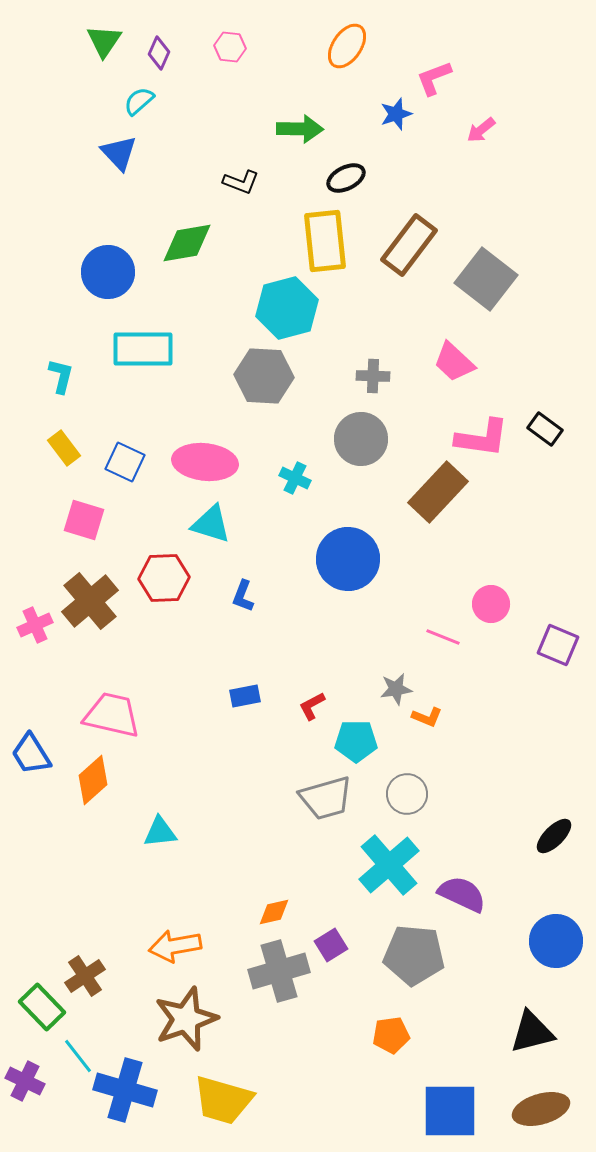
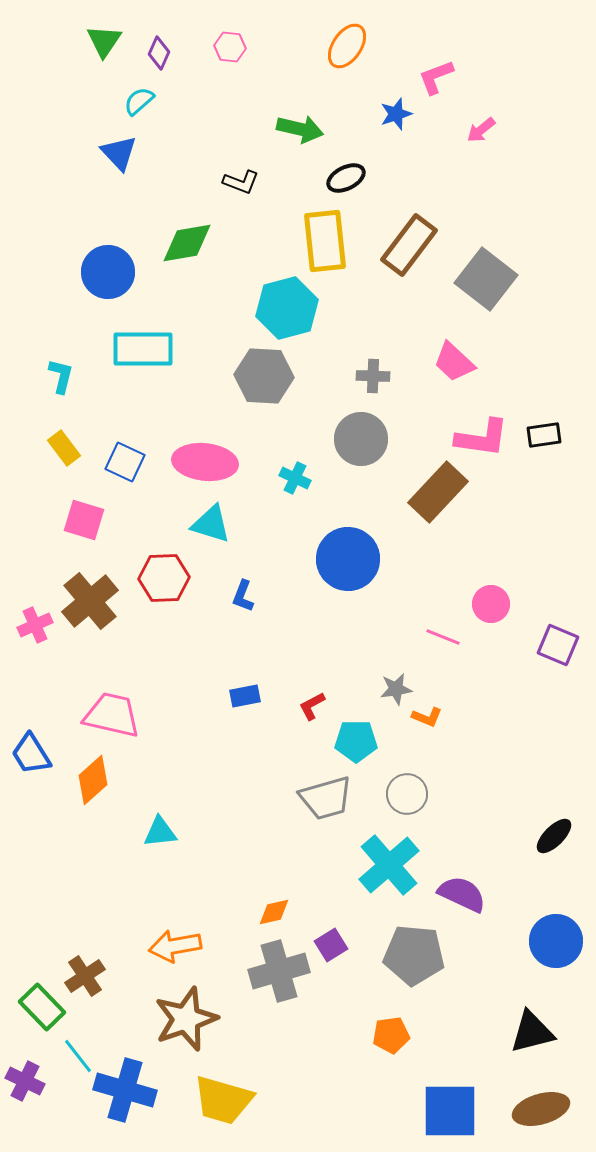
pink L-shape at (434, 78): moved 2 px right, 1 px up
green arrow at (300, 129): rotated 12 degrees clockwise
black rectangle at (545, 429): moved 1 px left, 6 px down; rotated 44 degrees counterclockwise
